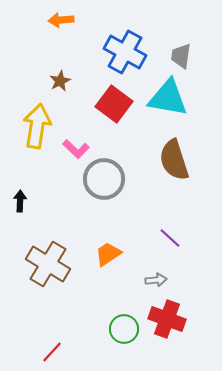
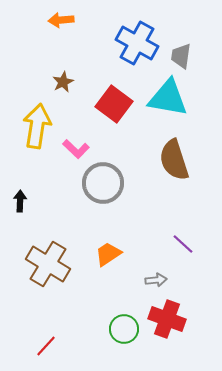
blue cross: moved 12 px right, 9 px up
brown star: moved 3 px right, 1 px down
gray circle: moved 1 px left, 4 px down
purple line: moved 13 px right, 6 px down
red line: moved 6 px left, 6 px up
